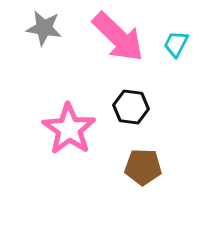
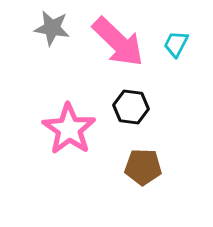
gray star: moved 8 px right
pink arrow: moved 5 px down
